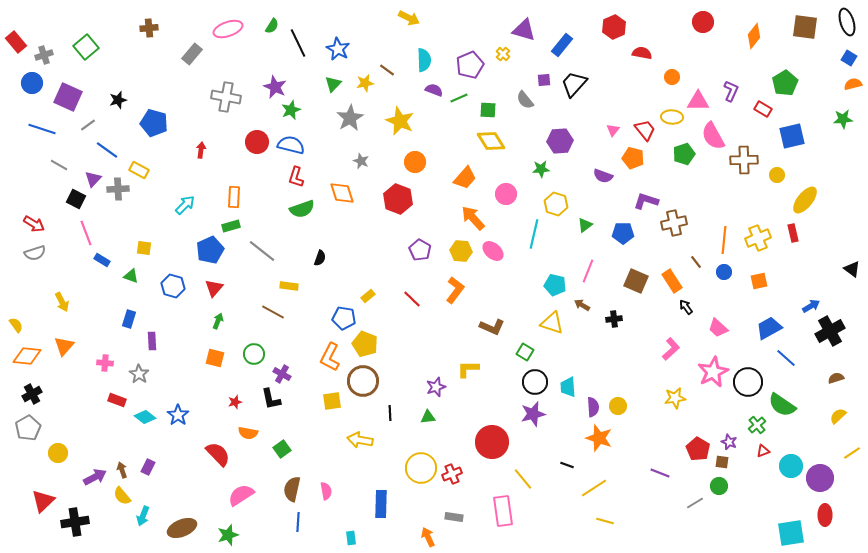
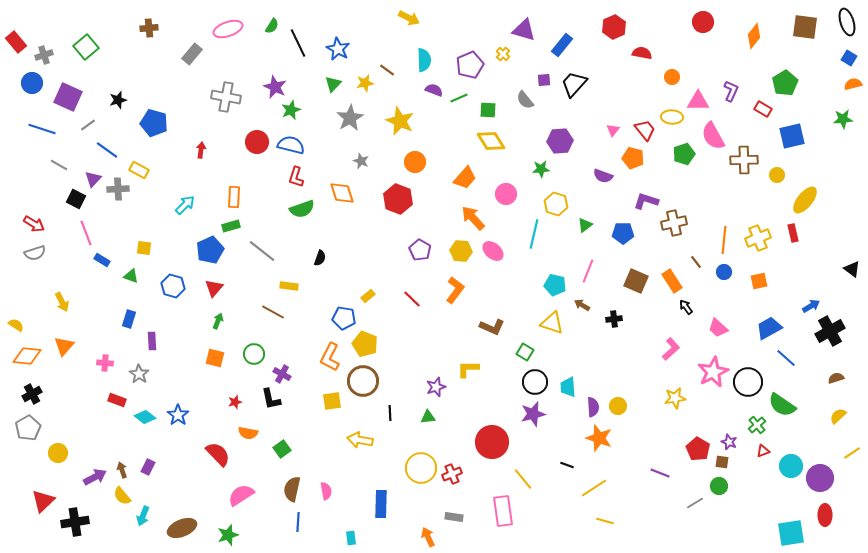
yellow semicircle at (16, 325): rotated 21 degrees counterclockwise
